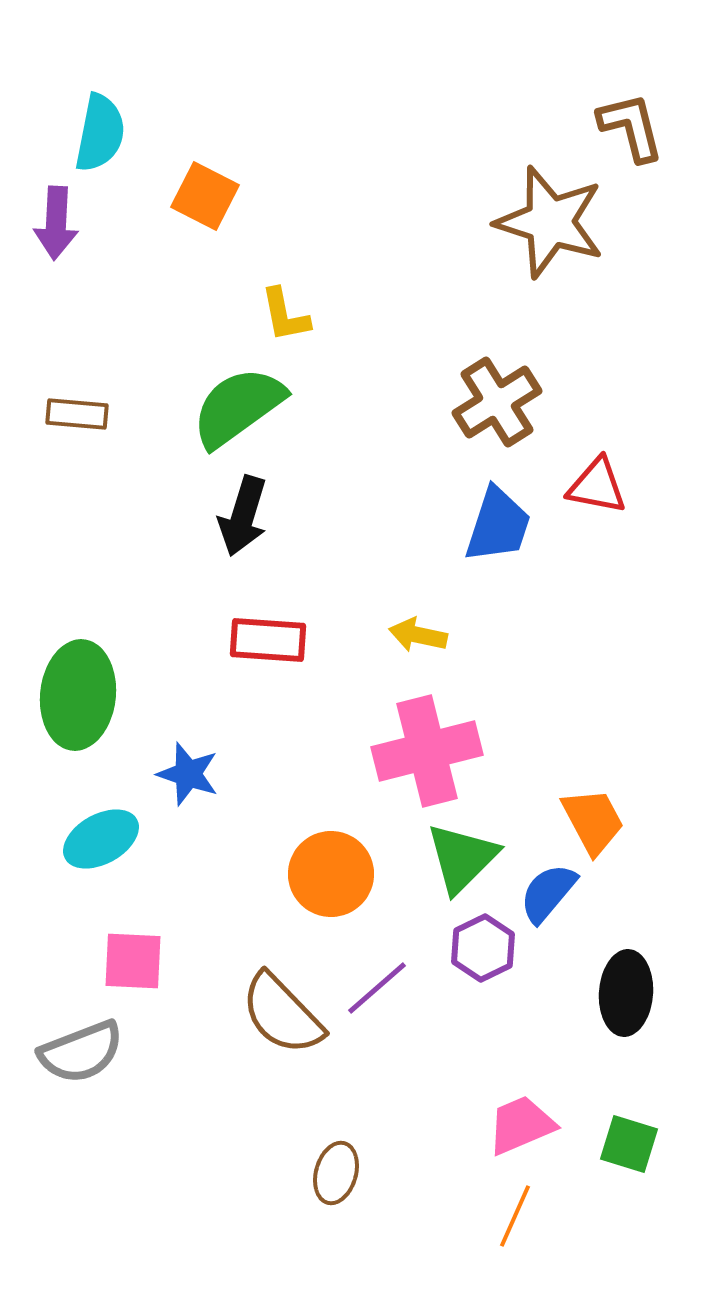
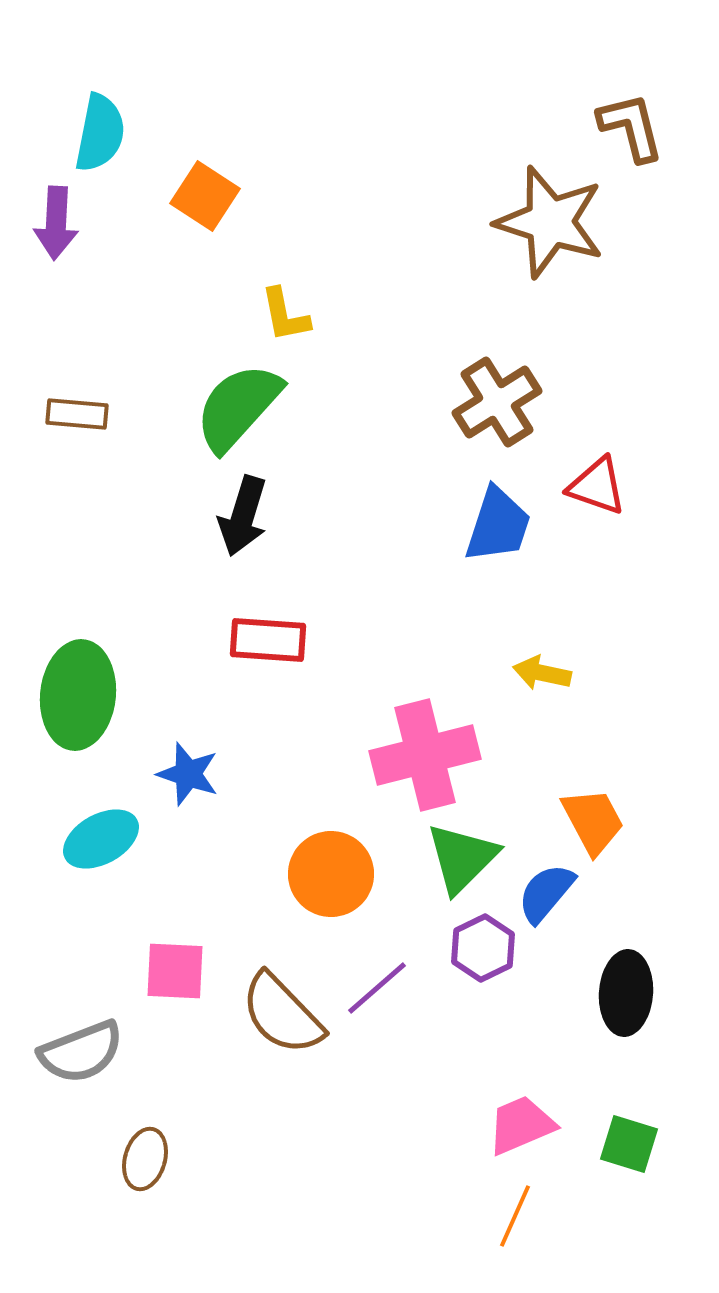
orange square: rotated 6 degrees clockwise
green semicircle: rotated 12 degrees counterclockwise
red triangle: rotated 8 degrees clockwise
yellow arrow: moved 124 px right, 38 px down
pink cross: moved 2 px left, 4 px down
blue semicircle: moved 2 px left
pink square: moved 42 px right, 10 px down
brown ellipse: moved 191 px left, 14 px up
